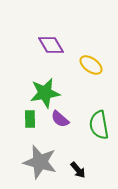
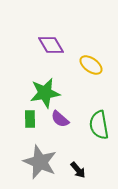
gray star: rotated 8 degrees clockwise
